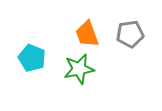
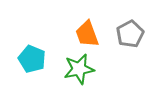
gray pentagon: rotated 20 degrees counterclockwise
cyan pentagon: moved 1 px down
